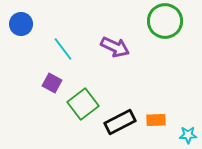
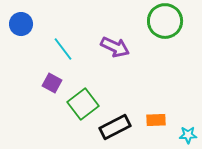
black rectangle: moved 5 px left, 5 px down
